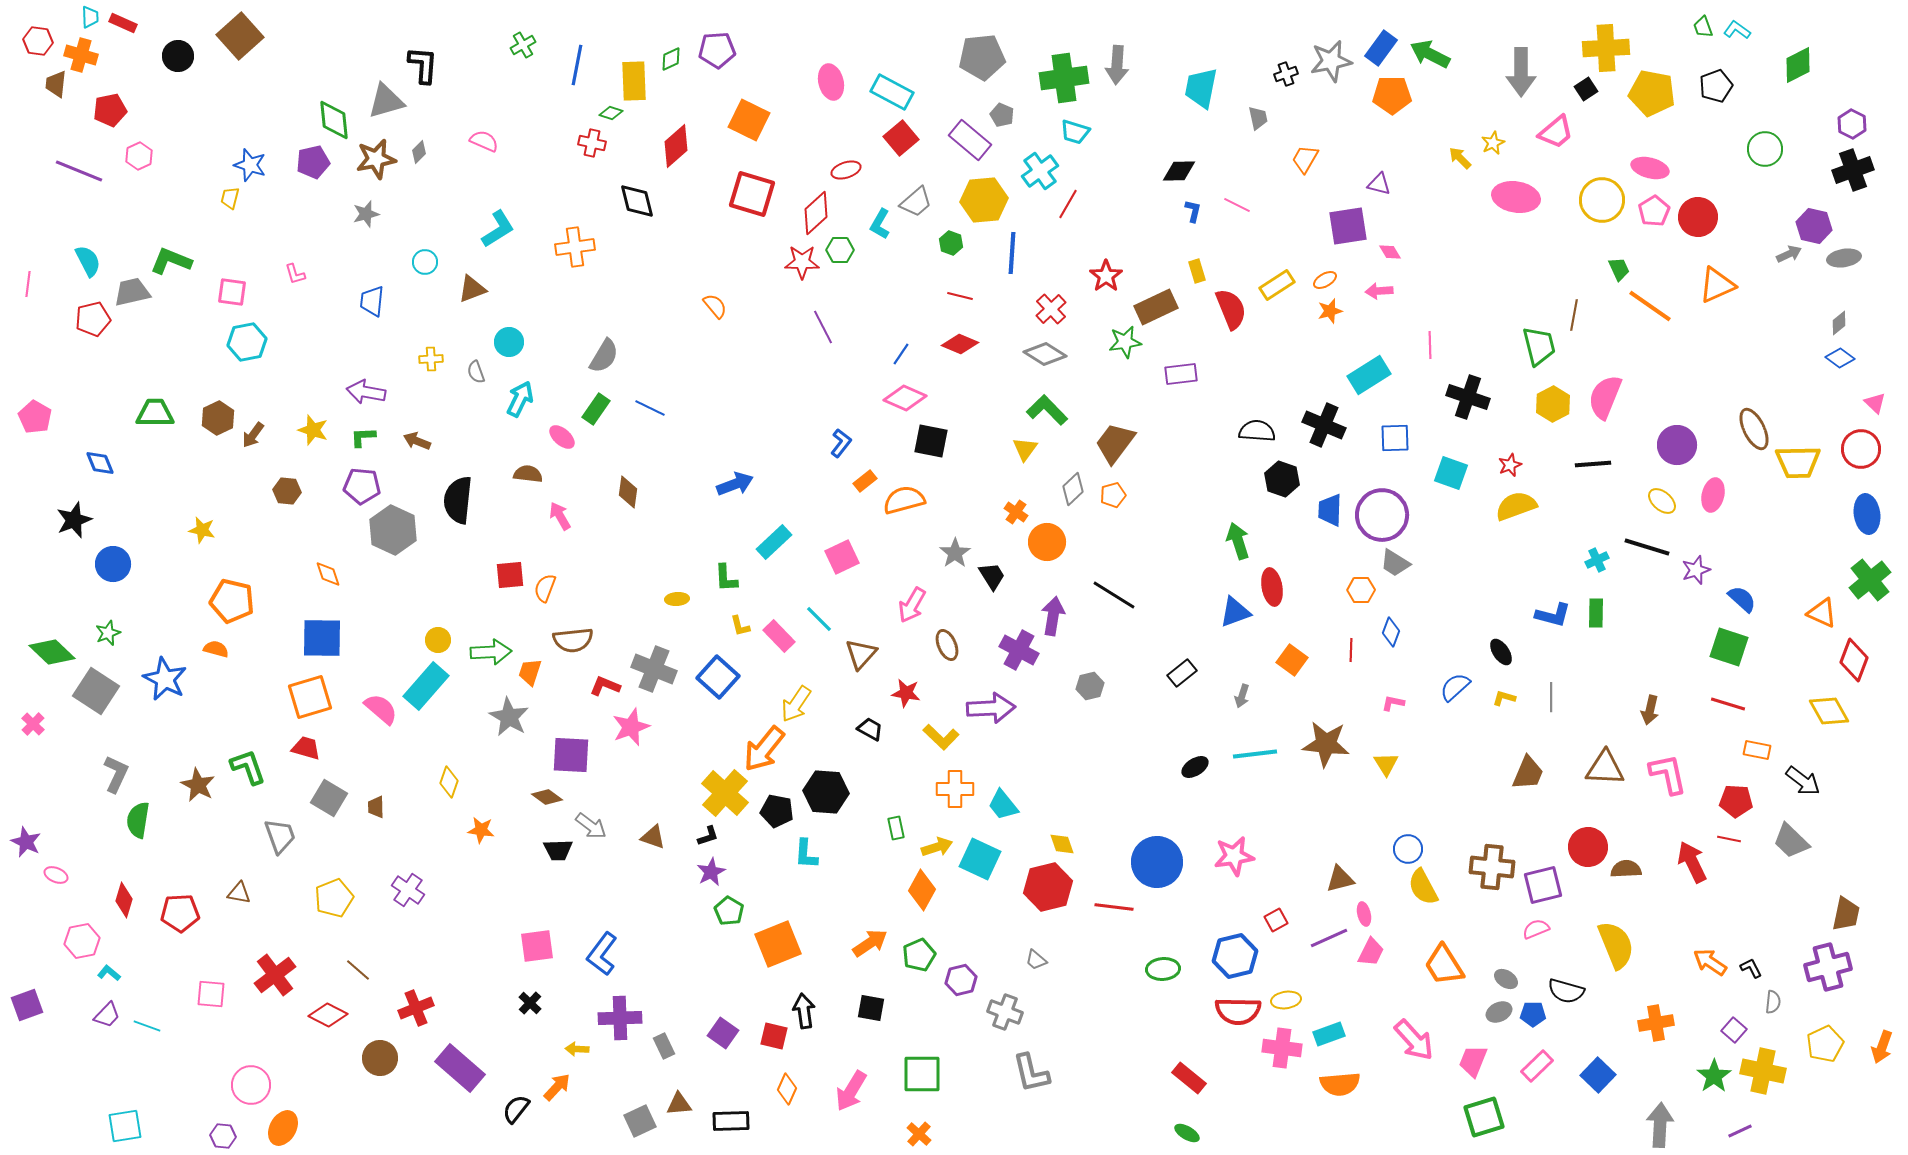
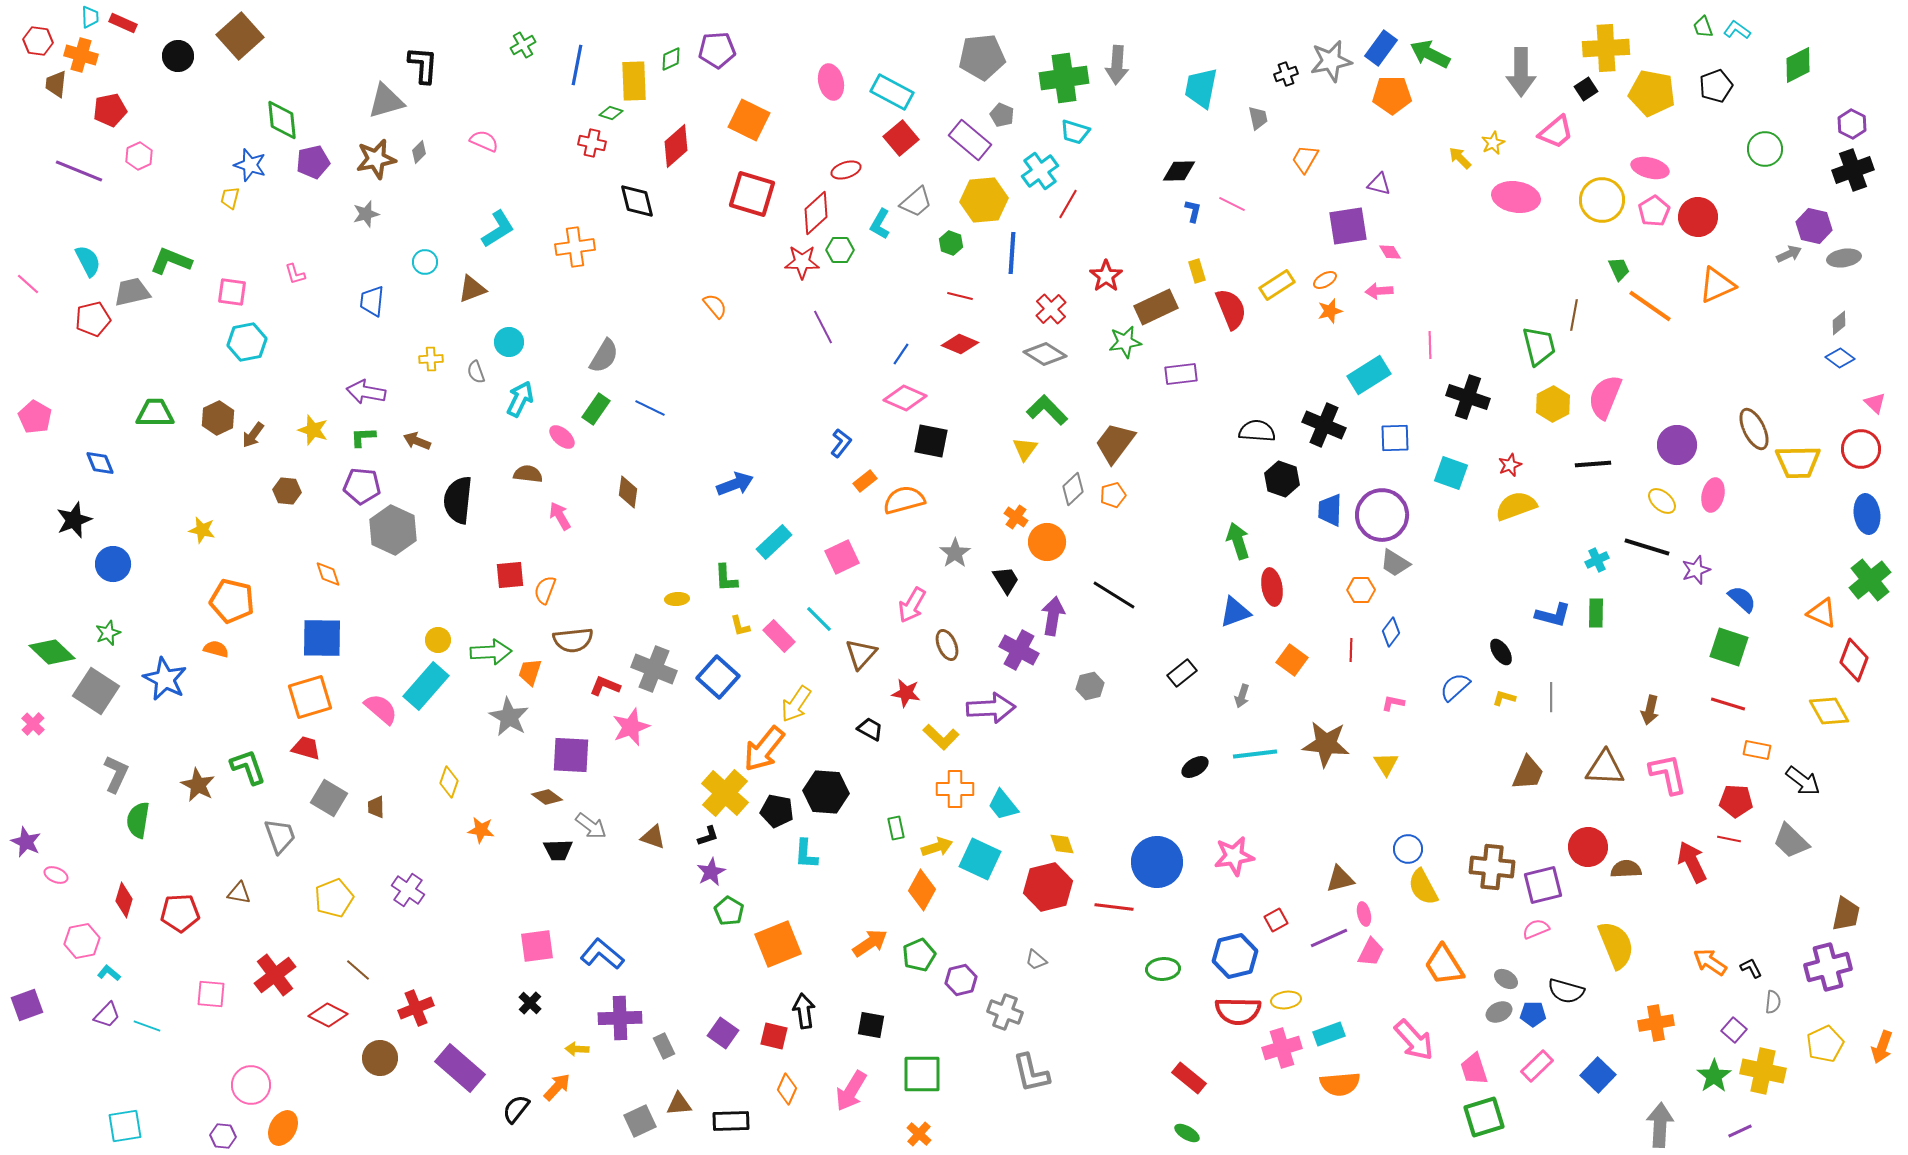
green diamond at (334, 120): moved 52 px left
pink line at (1237, 205): moved 5 px left, 1 px up
pink line at (28, 284): rotated 55 degrees counterclockwise
orange cross at (1016, 512): moved 5 px down
black trapezoid at (992, 576): moved 14 px right, 4 px down
orange semicircle at (545, 588): moved 2 px down
blue diamond at (1391, 632): rotated 16 degrees clockwise
blue L-shape at (602, 954): rotated 93 degrees clockwise
black square at (871, 1008): moved 17 px down
pink cross at (1282, 1048): rotated 24 degrees counterclockwise
pink trapezoid at (1473, 1061): moved 1 px right, 8 px down; rotated 40 degrees counterclockwise
